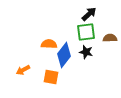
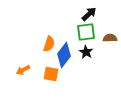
orange semicircle: rotated 105 degrees clockwise
black star: rotated 16 degrees clockwise
orange square: moved 3 px up
